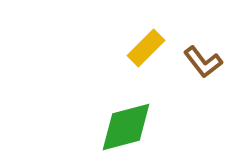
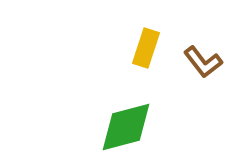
yellow rectangle: rotated 27 degrees counterclockwise
